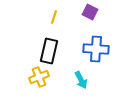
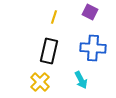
blue cross: moved 3 px left, 1 px up
yellow cross: moved 1 px right, 5 px down; rotated 24 degrees counterclockwise
